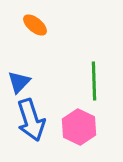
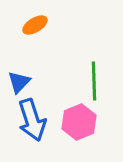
orange ellipse: rotated 70 degrees counterclockwise
blue arrow: moved 1 px right
pink hexagon: moved 5 px up; rotated 12 degrees clockwise
